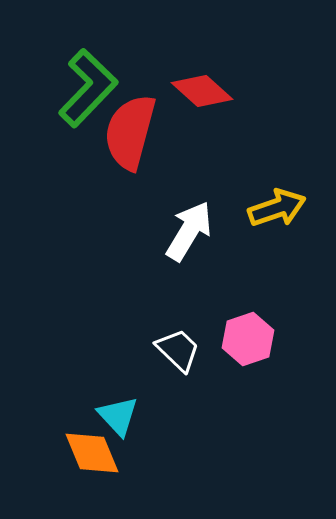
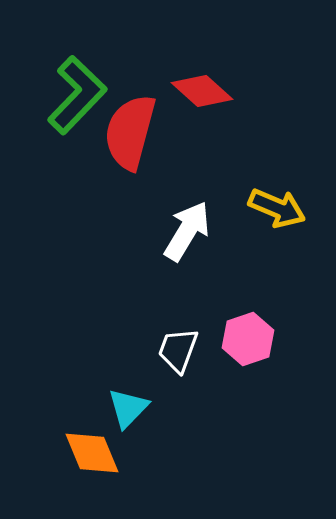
green L-shape: moved 11 px left, 7 px down
yellow arrow: rotated 42 degrees clockwise
white arrow: moved 2 px left
white trapezoid: rotated 114 degrees counterclockwise
cyan triangle: moved 10 px right, 8 px up; rotated 27 degrees clockwise
